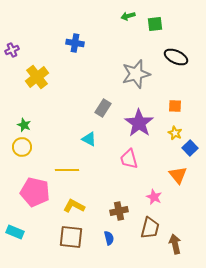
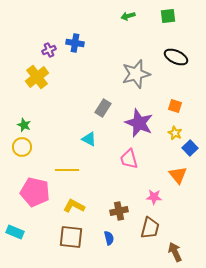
green square: moved 13 px right, 8 px up
purple cross: moved 37 px right
orange square: rotated 16 degrees clockwise
purple star: rotated 12 degrees counterclockwise
pink star: rotated 21 degrees counterclockwise
brown arrow: moved 8 px down; rotated 12 degrees counterclockwise
